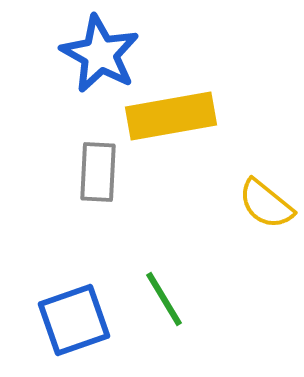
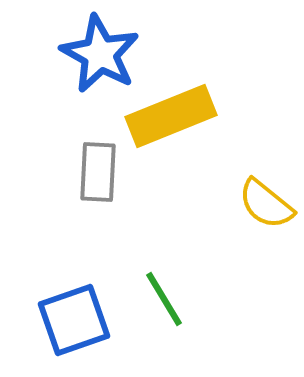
yellow rectangle: rotated 12 degrees counterclockwise
